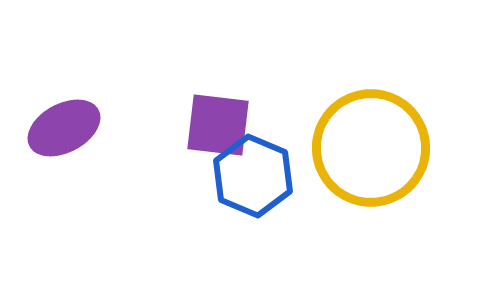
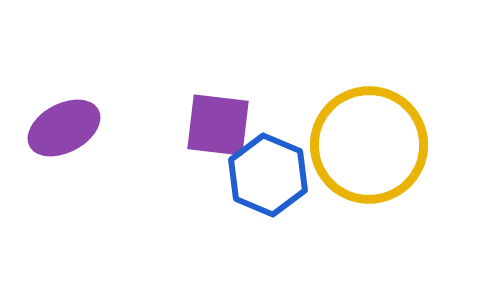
yellow circle: moved 2 px left, 3 px up
blue hexagon: moved 15 px right, 1 px up
